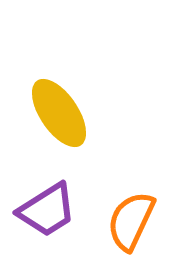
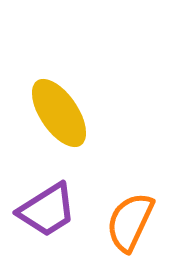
orange semicircle: moved 1 px left, 1 px down
